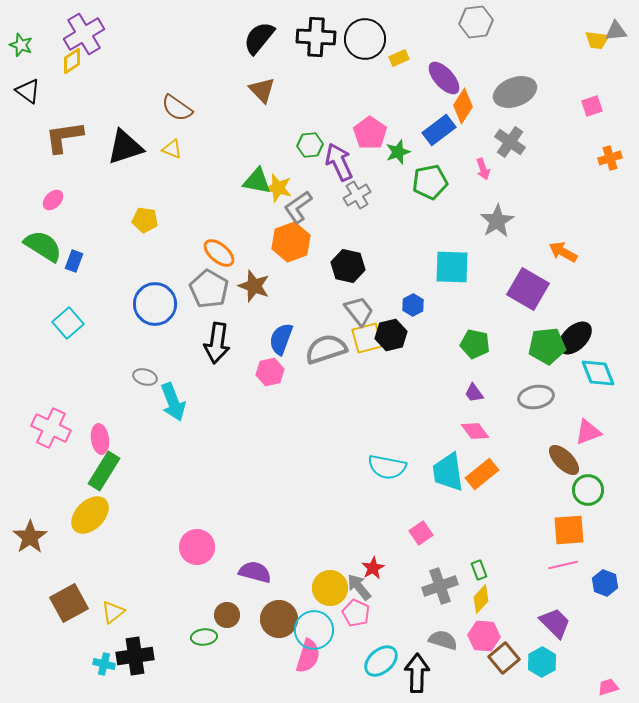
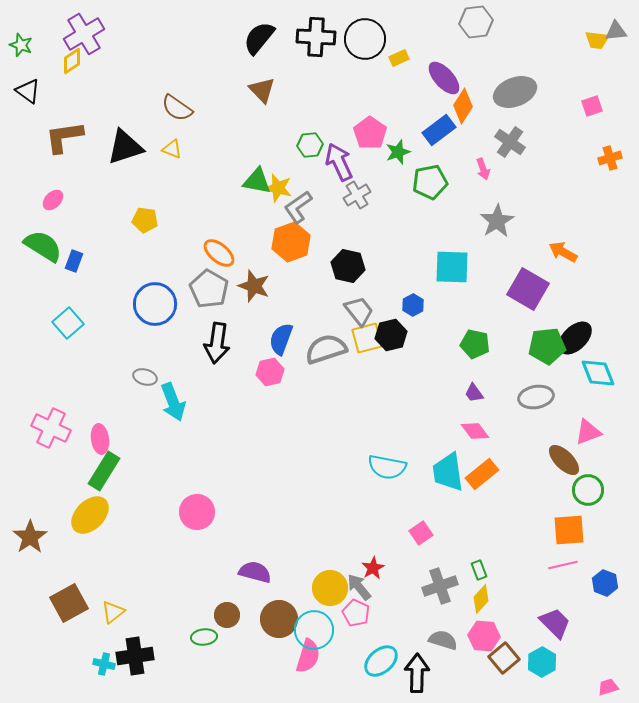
pink circle at (197, 547): moved 35 px up
